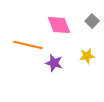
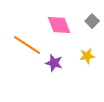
orange line: moved 1 px left; rotated 20 degrees clockwise
